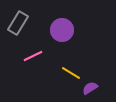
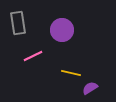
gray rectangle: rotated 40 degrees counterclockwise
yellow line: rotated 18 degrees counterclockwise
